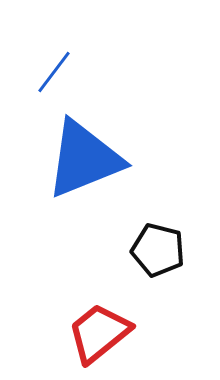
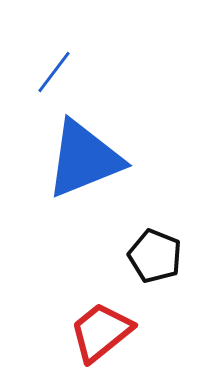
black pentagon: moved 3 px left, 6 px down; rotated 8 degrees clockwise
red trapezoid: moved 2 px right, 1 px up
